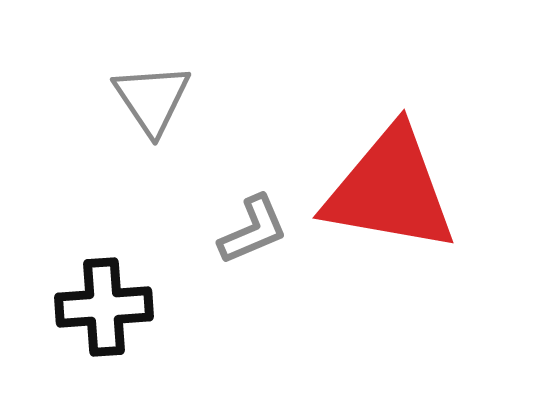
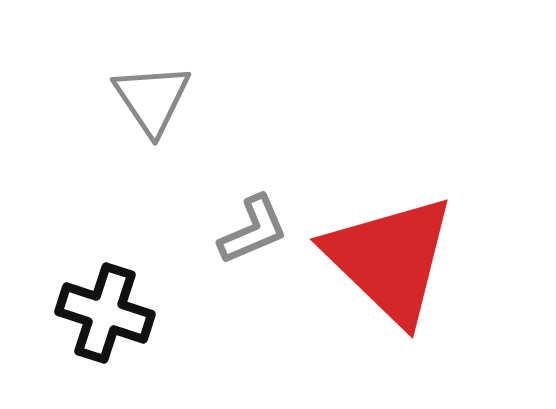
red triangle: moved 69 px down; rotated 34 degrees clockwise
black cross: moved 1 px right, 6 px down; rotated 22 degrees clockwise
